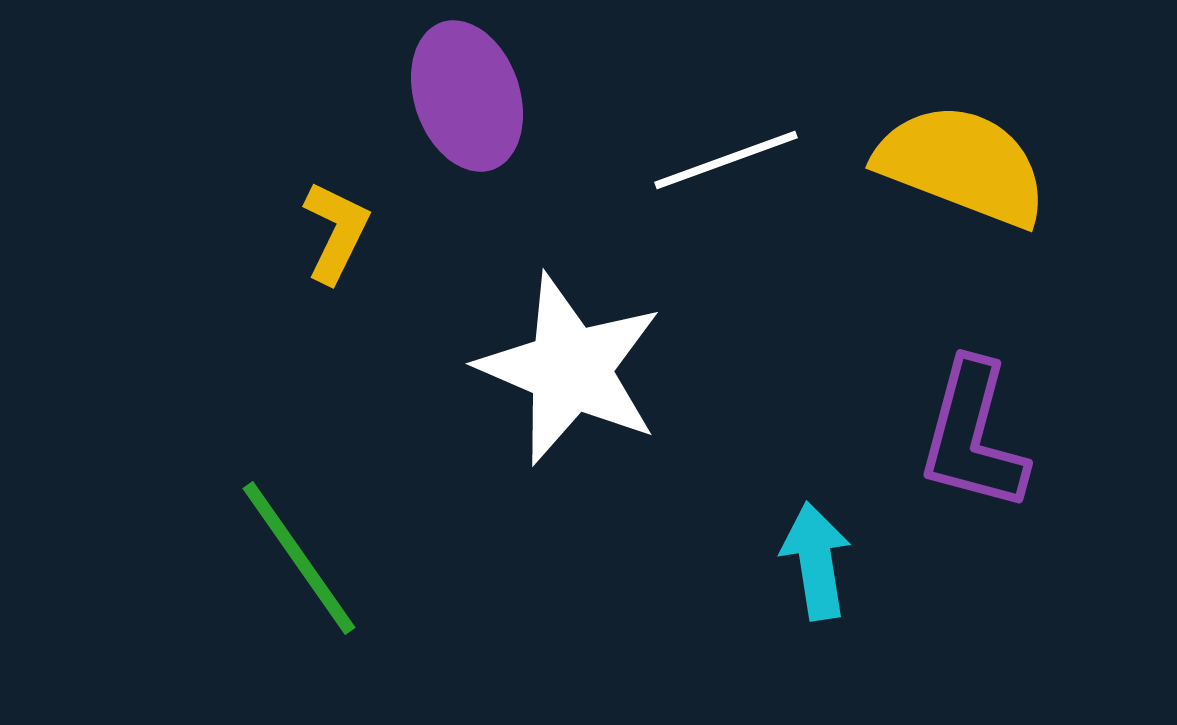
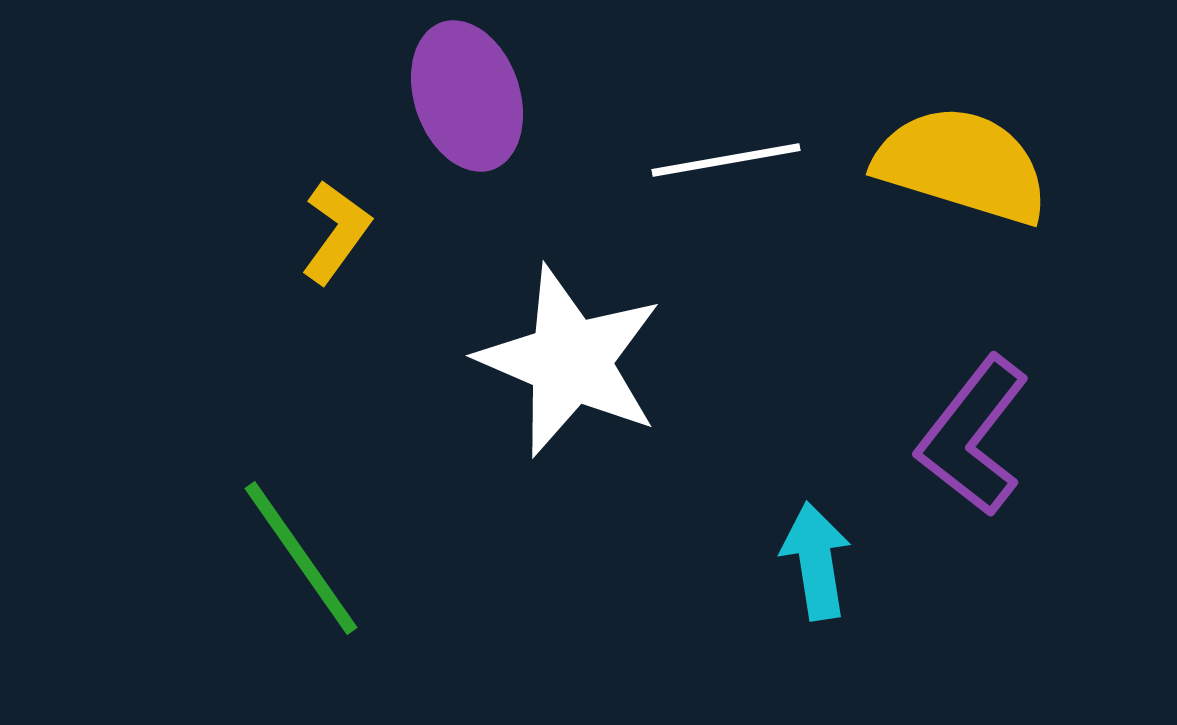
white line: rotated 10 degrees clockwise
yellow semicircle: rotated 4 degrees counterclockwise
yellow L-shape: rotated 10 degrees clockwise
white star: moved 8 px up
purple L-shape: rotated 23 degrees clockwise
green line: moved 2 px right
